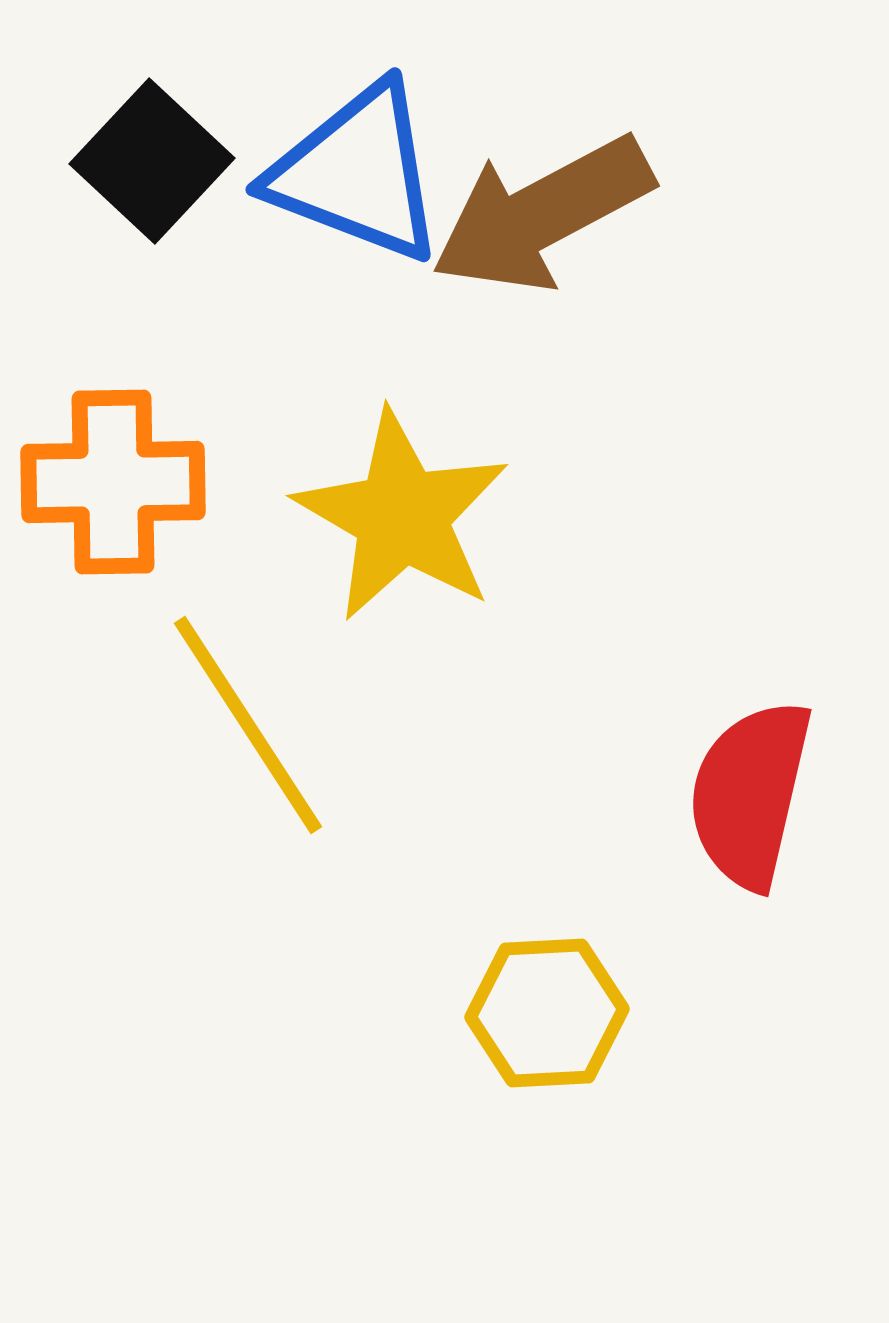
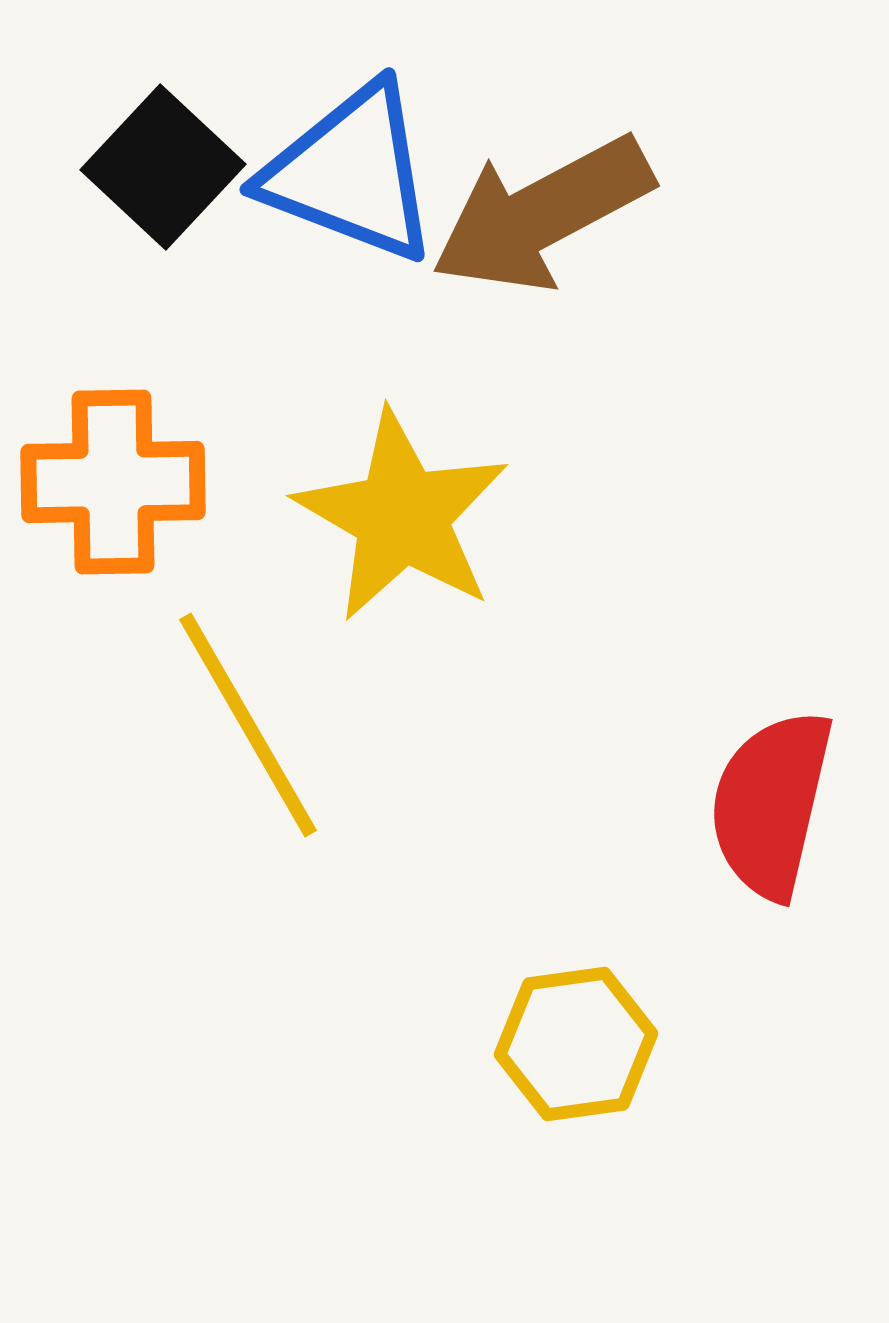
black square: moved 11 px right, 6 px down
blue triangle: moved 6 px left
yellow line: rotated 3 degrees clockwise
red semicircle: moved 21 px right, 10 px down
yellow hexagon: moved 29 px right, 31 px down; rotated 5 degrees counterclockwise
